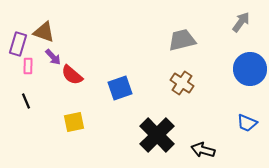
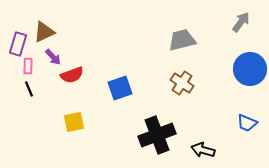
brown triangle: rotated 45 degrees counterclockwise
red semicircle: rotated 60 degrees counterclockwise
black line: moved 3 px right, 12 px up
black cross: rotated 24 degrees clockwise
